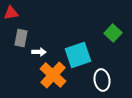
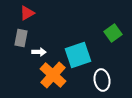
red triangle: moved 16 px right; rotated 21 degrees counterclockwise
green square: rotated 12 degrees clockwise
